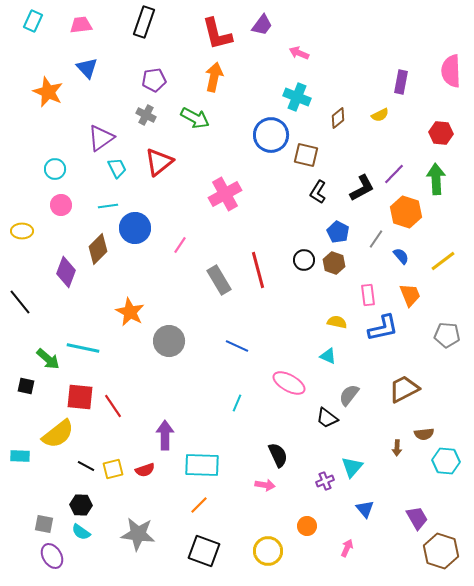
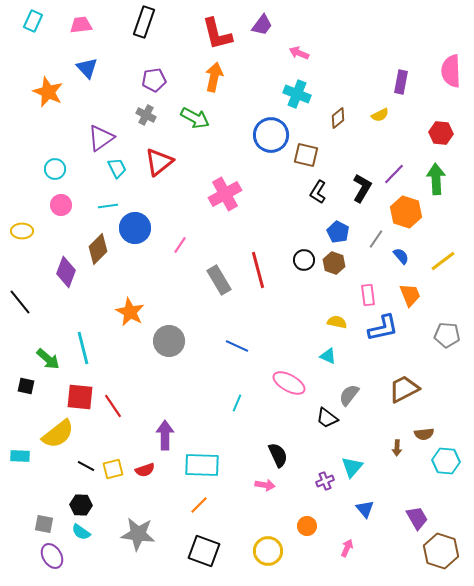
cyan cross at (297, 97): moved 3 px up
black L-shape at (362, 188): rotated 32 degrees counterclockwise
cyan line at (83, 348): rotated 64 degrees clockwise
